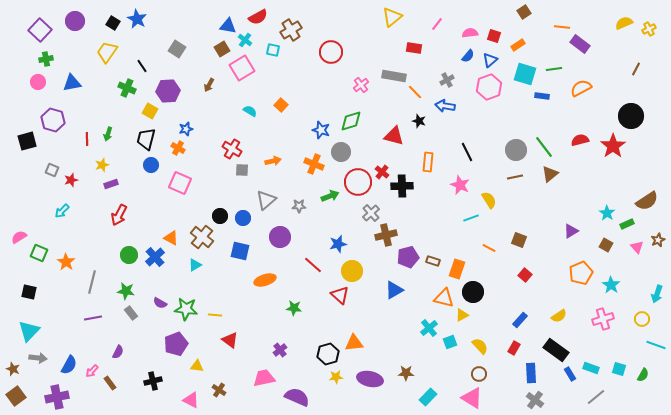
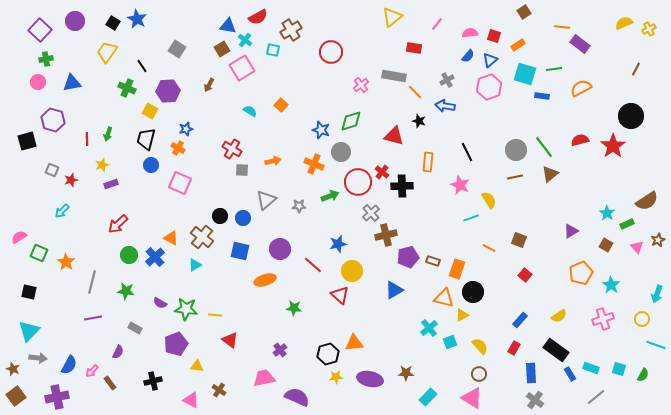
red arrow at (119, 215): moved 1 px left, 9 px down; rotated 20 degrees clockwise
purple circle at (280, 237): moved 12 px down
gray rectangle at (131, 313): moved 4 px right, 15 px down; rotated 24 degrees counterclockwise
